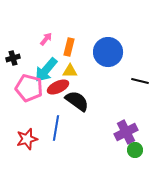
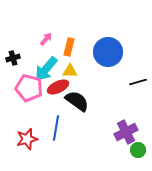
cyan arrow: moved 1 px up
black line: moved 2 px left, 1 px down; rotated 30 degrees counterclockwise
green circle: moved 3 px right
